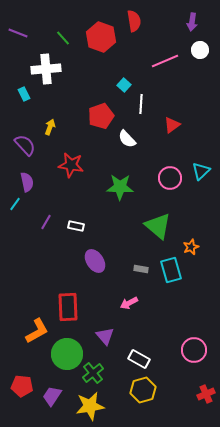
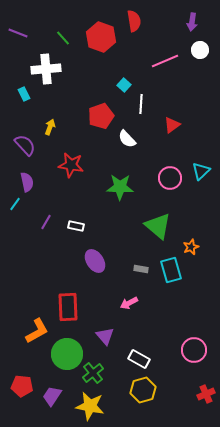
yellow star at (90, 406): rotated 20 degrees clockwise
